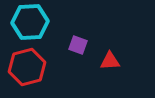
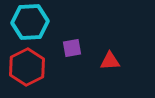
purple square: moved 6 px left, 3 px down; rotated 30 degrees counterclockwise
red hexagon: rotated 12 degrees counterclockwise
